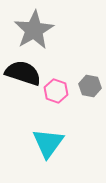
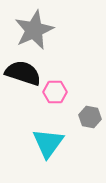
gray star: rotated 6 degrees clockwise
gray hexagon: moved 31 px down
pink hexagon: moved 1 px left, 1 px down; rotated 20 degrees counterclockwise
